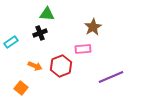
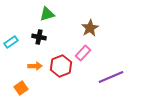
green triangle: rotated 21 degrees counterclockwise
brown star: moved 3 px left, 1 px down
black cross: moved 1 px left, 4 px down; rotated 32 degrees clockwise
pink rectangle: moved 4 px down; rotated 42 degrees counterclockwise
orange arrow: rotated 24 degrees counterclockwise
orange square: rotated 16 degrees clockwise
